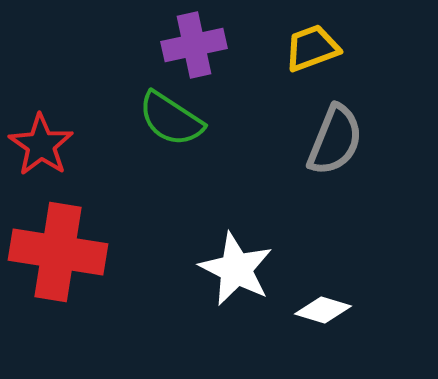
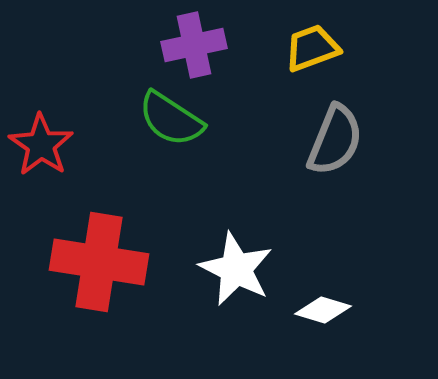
red cross: moved 41 px right, 10 px down
